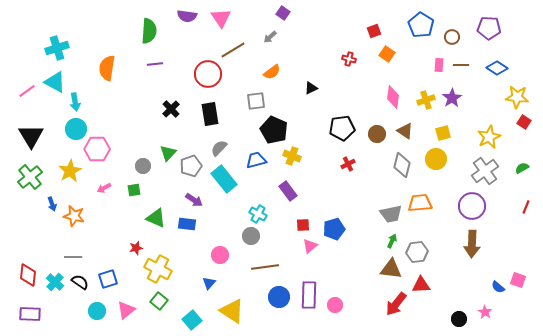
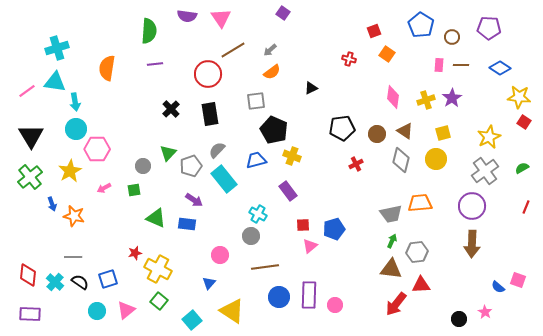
gray arrow at (270, 37): moved 13 px down
blue diamond at (497, 68): moved 3 px right
cyan triangle at (55, 82): rotated 20 degrees counterclockwise
yellow star at (517, 97): moved 2 px right
gray semicircle at (219, 148): moved 2 px left, 2 px down
red cross at (348, 164): moved 8 px right
gray diamond at (402, 165): moved 1 px left, 5 px up
red star at (136, 248): moved 1 px left, 5 px down
